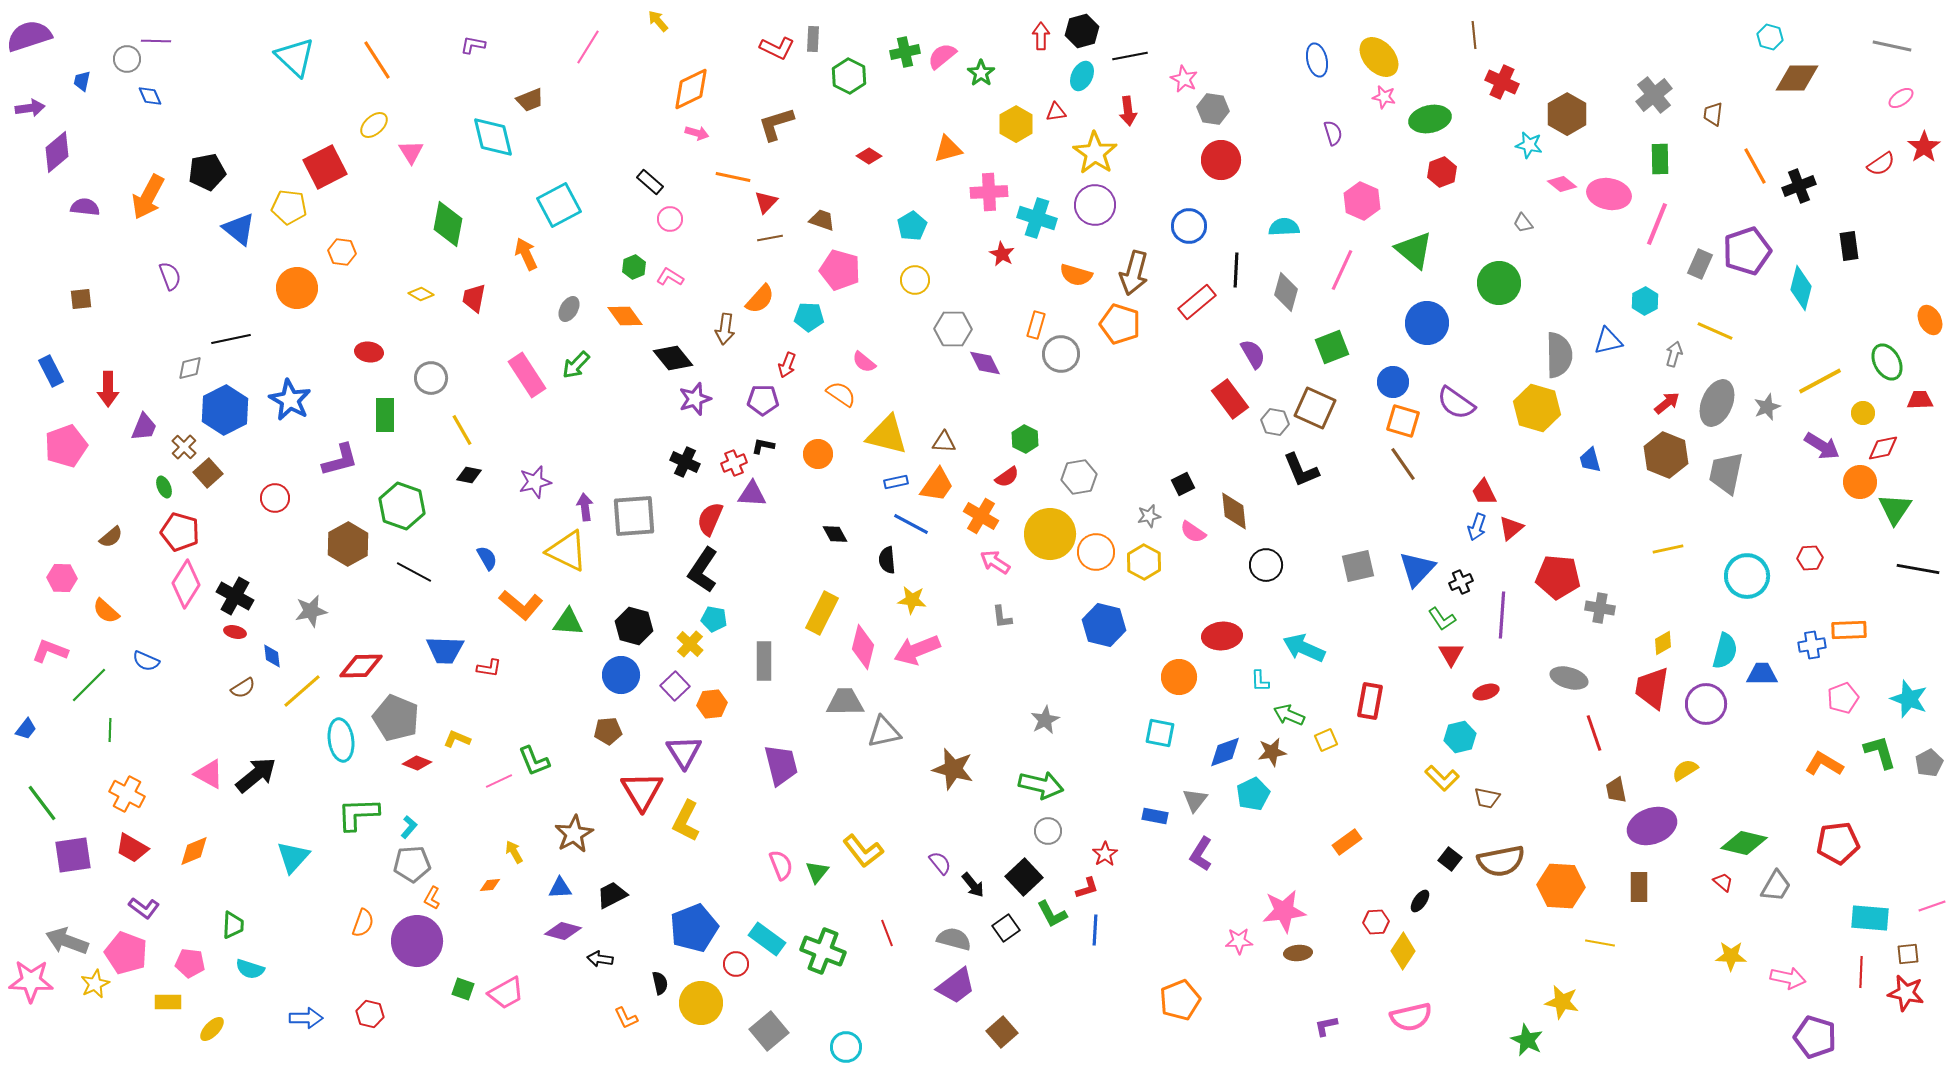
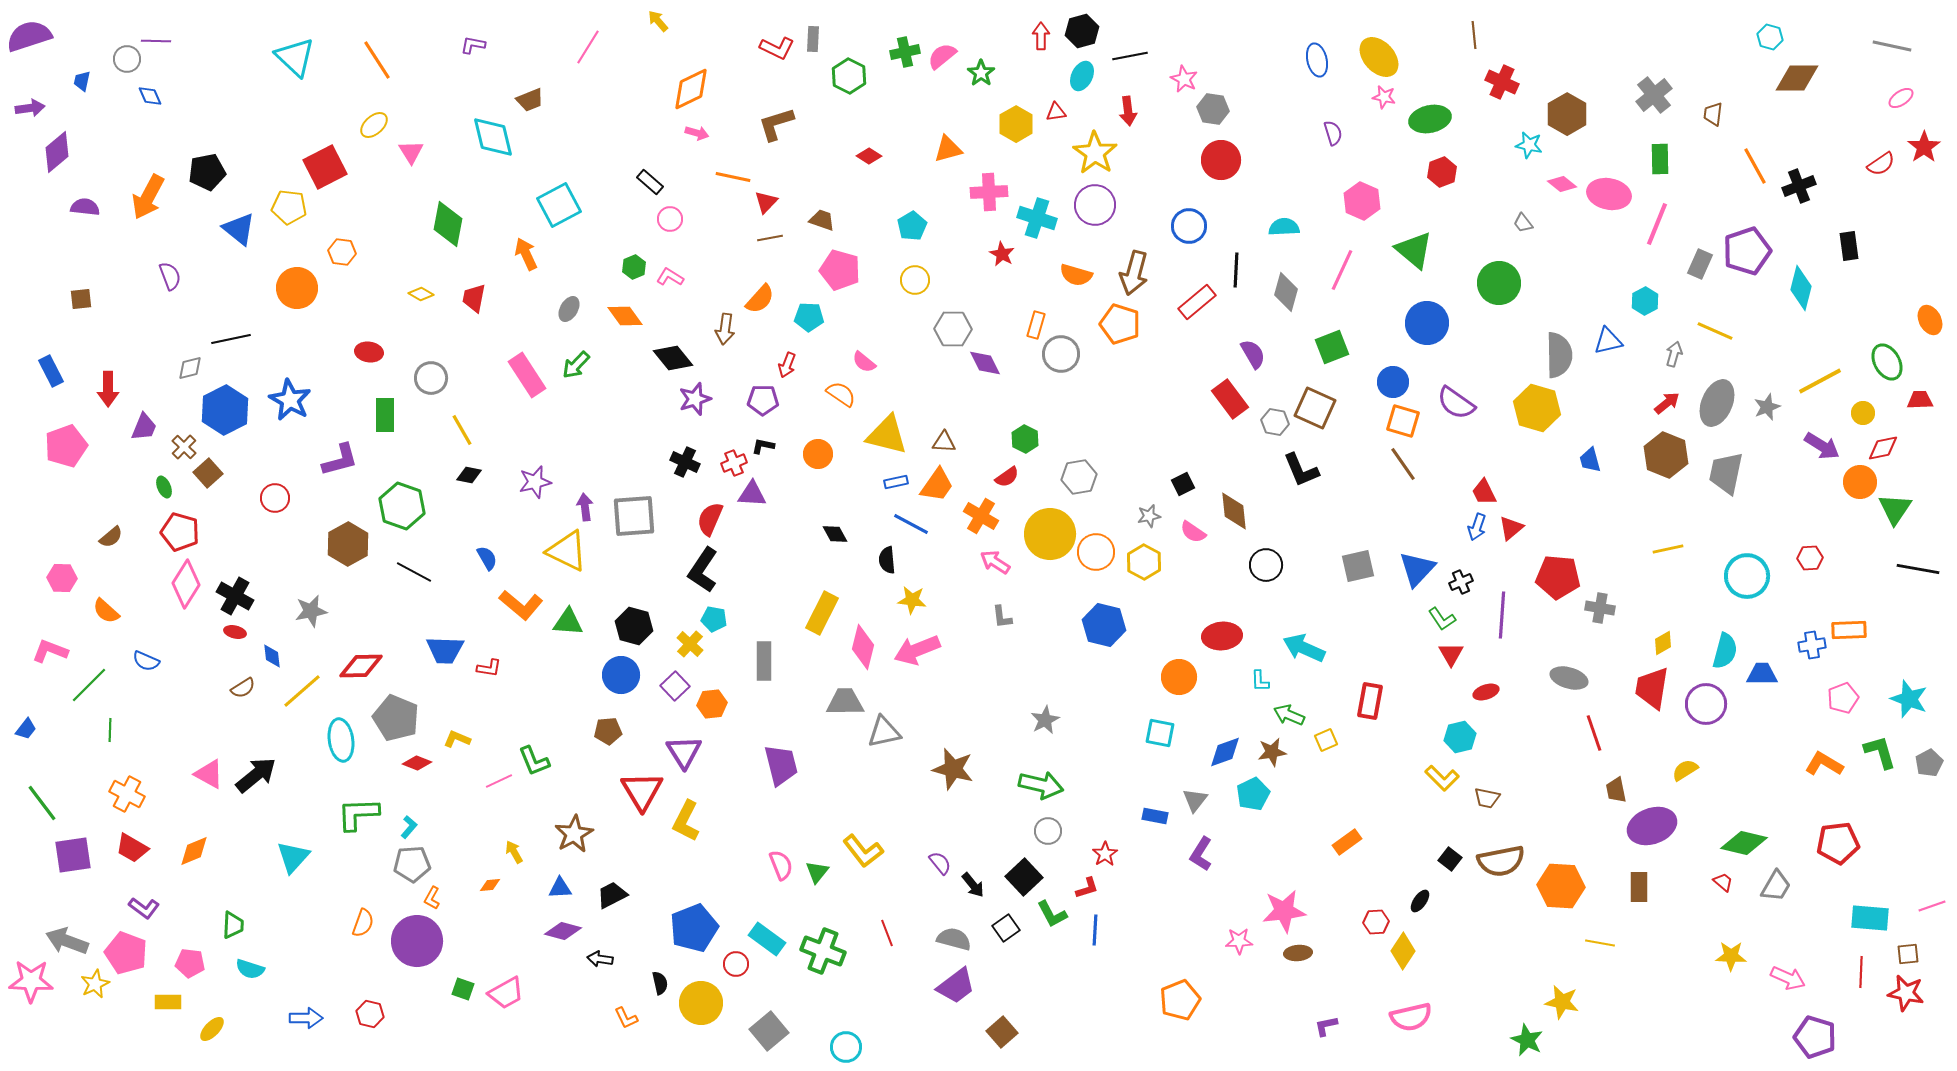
pink arrow at (1788, 978): rotated 12 degrees clockwise
